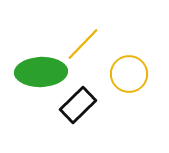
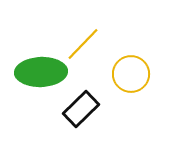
yellow circle: moved 2 px right
black rectangle: moved 3 px right, 4 px down
